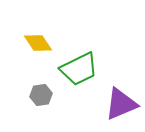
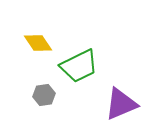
green trapezoid: moved 3 px up
gray hexagon: moved 3 px right
